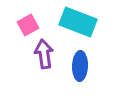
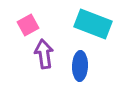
cyan rectangle: moved 15 px right, 2 px down
